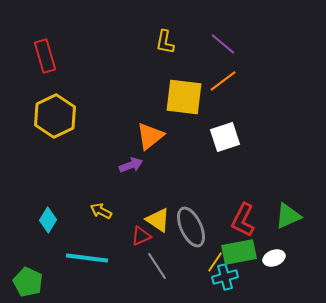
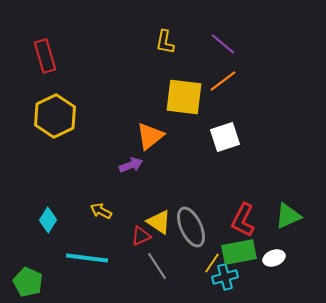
yellow triangle: moved 1 px right, 2 px down
yellow line: moved 3 px left, 1 px down
